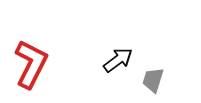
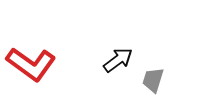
red L-shape: rotated 99 degrees clockwise
